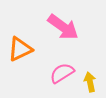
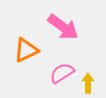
orange triangle: moved 6 px right, 1 px down
yellow arrow: moved 2 px left, 1 px down; rotated 12 degrees clockwise
